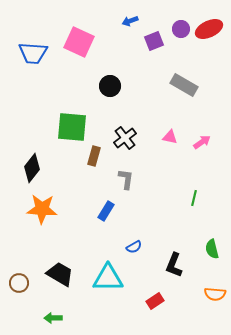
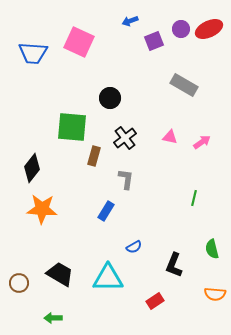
black circle: moved 12 px down
